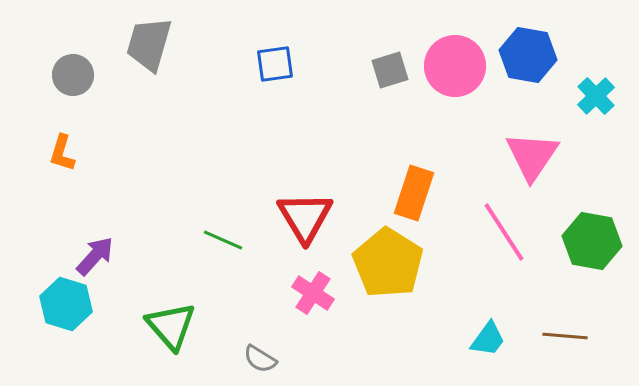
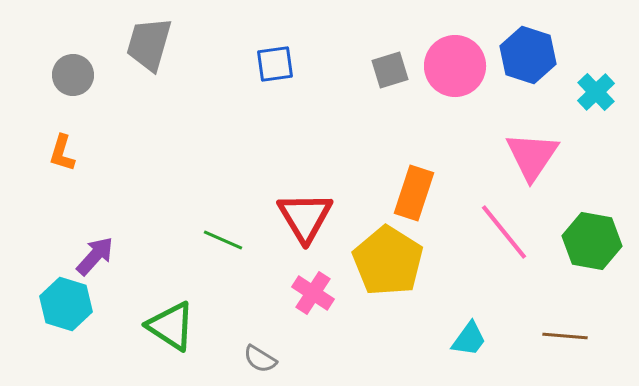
blue hexagon: rotated 8 degrees clockwise
cyan cross: moved 4 px up
pink line: rotated 6 degrees counterclockwise
yellow pentagon: moved 2 px up
green triangle: rotated 16 degrees counterclockwise
cyan trapezoid: moved 19 px left
